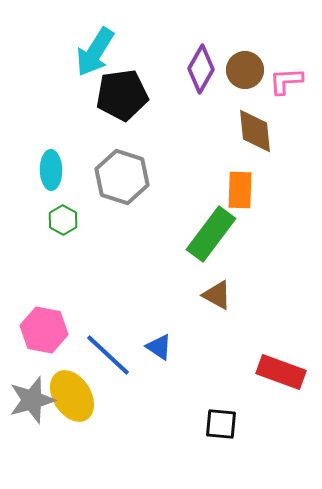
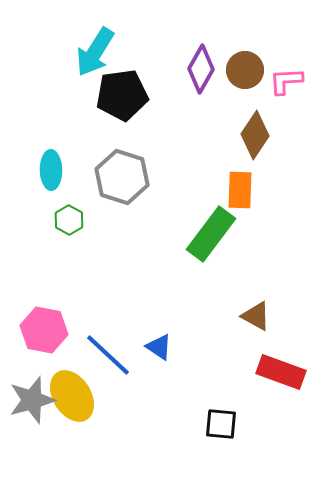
brown diamond: moved 4 px down; rotated 39 degrees clockwise
green hexagon: moved 6 px right
brown triangle: moved 39 px right, 21 px down
